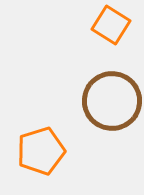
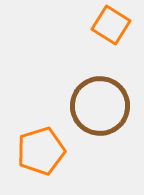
brown circle: moved 12 px left, 5 px down
